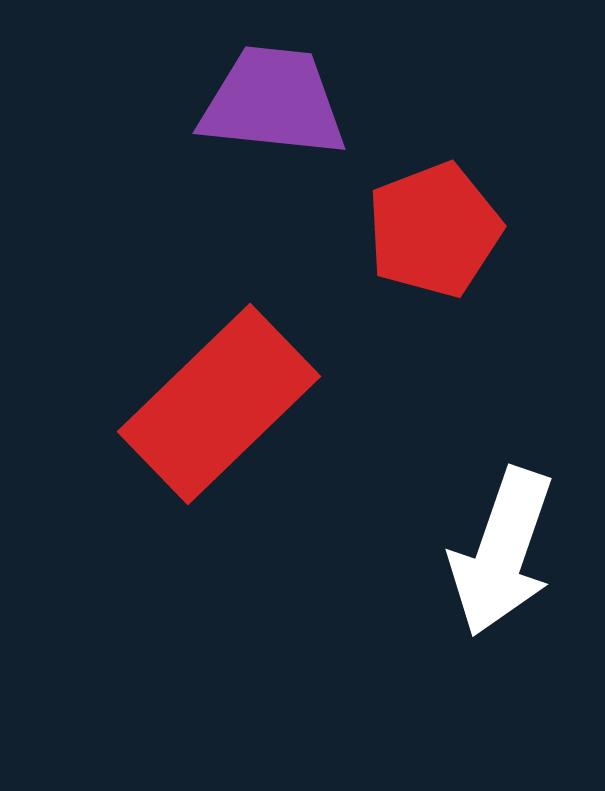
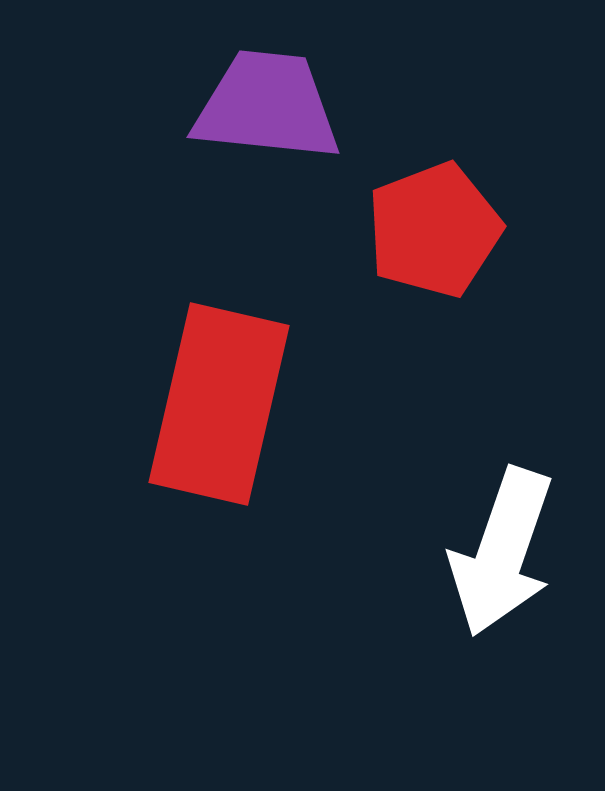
purple trapezoid: moved 6 px left, 4 px down
red rectangle: rotated 33 degrees counterclockwise
